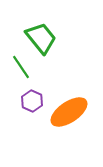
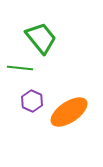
green line: moved 1 px left, 1 px down; rotated 50 degrees counterclockwise
